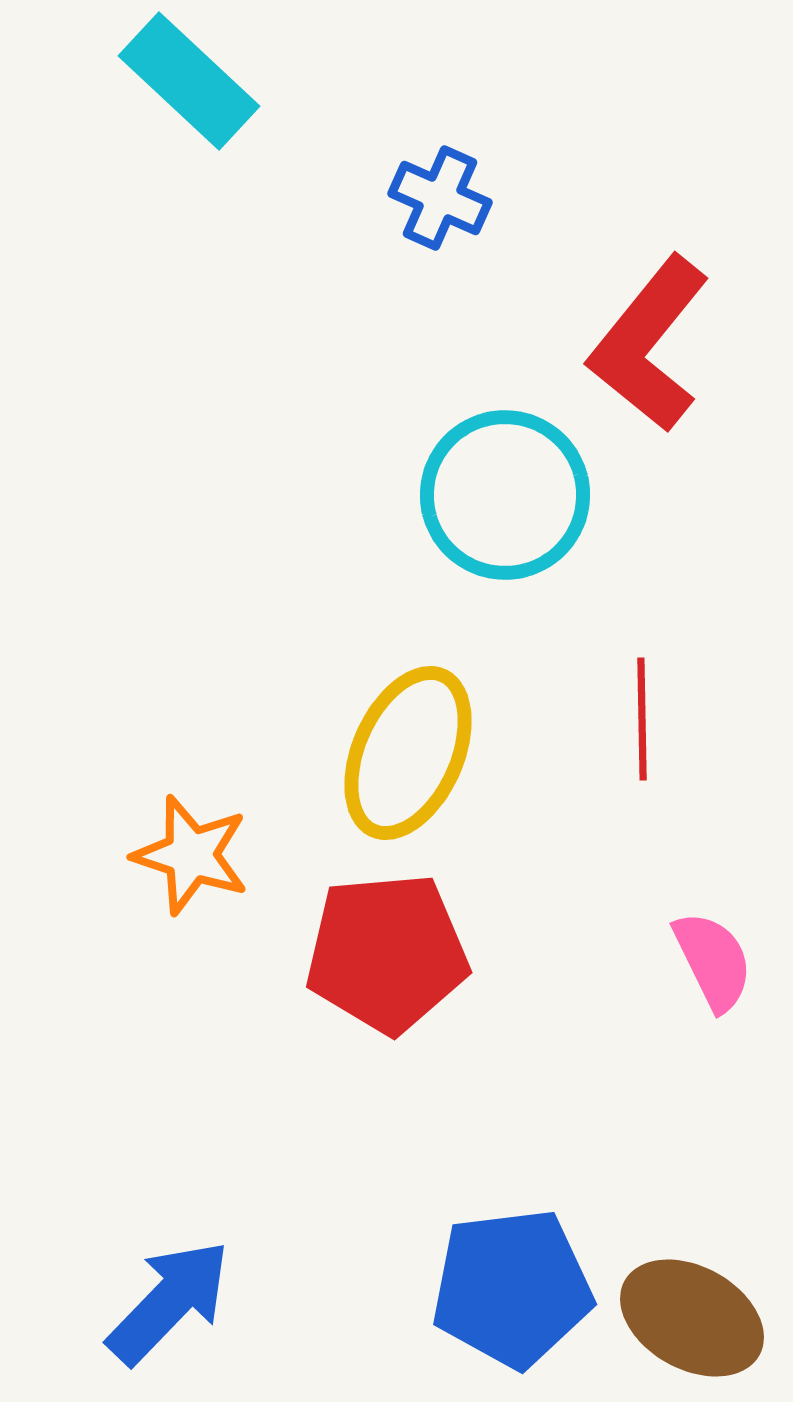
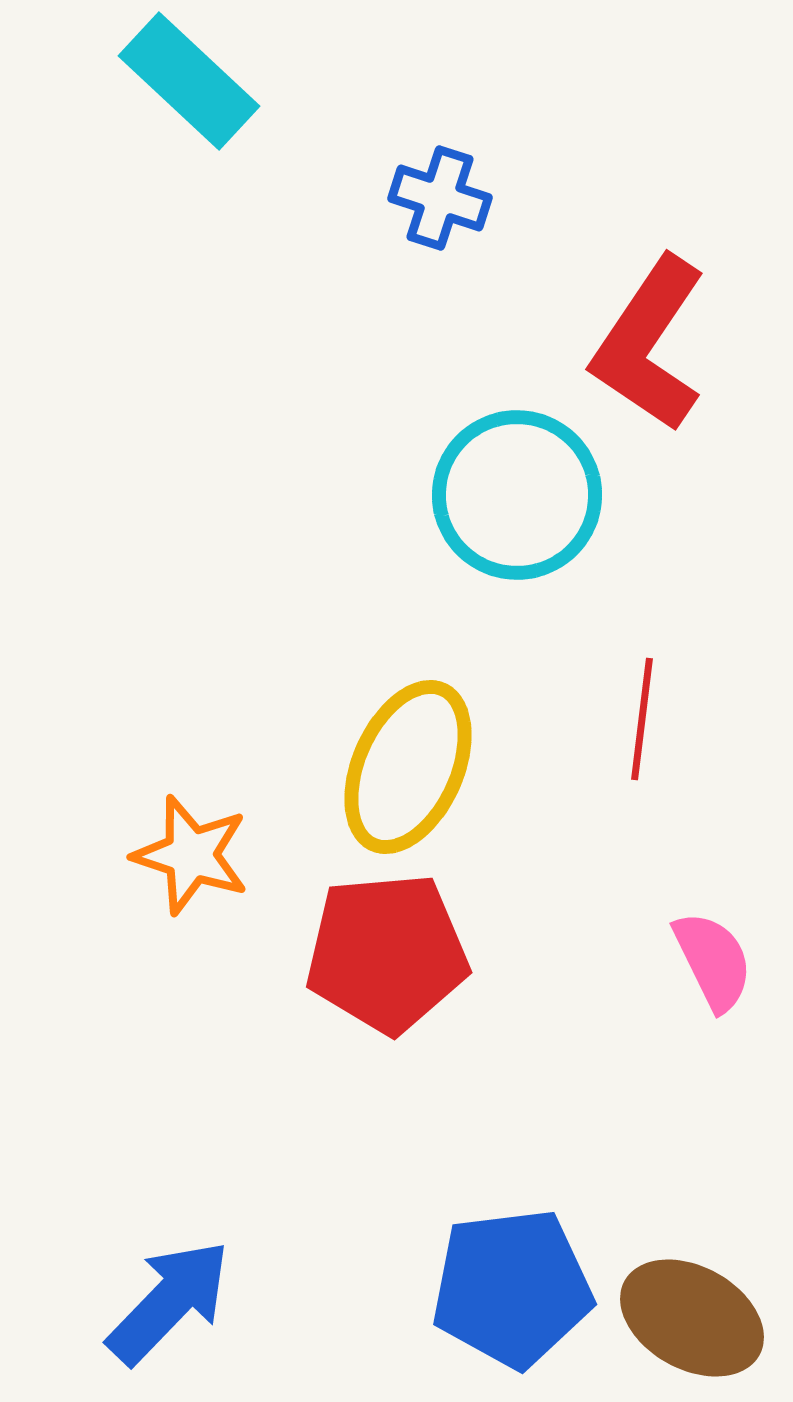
blue cross: rotated 6 degrees counterclockwise
red L-shape: rotated 5 degrees counterclockwise
cyan circle: moved 12 px right
red line: rotated 8 degrees clockwise
yellow ellipse: moved 14 px down
